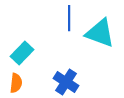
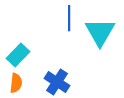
cyan triangle: moved 1 px up; rotated 40 degrees clockwise
cyan rectangle: moved 4 px left, 2 px down
blue cross: moved 9 px left
